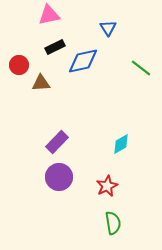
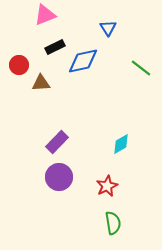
pink triangle: moved 4 px left; rotated 10 degrees counterclockwise
